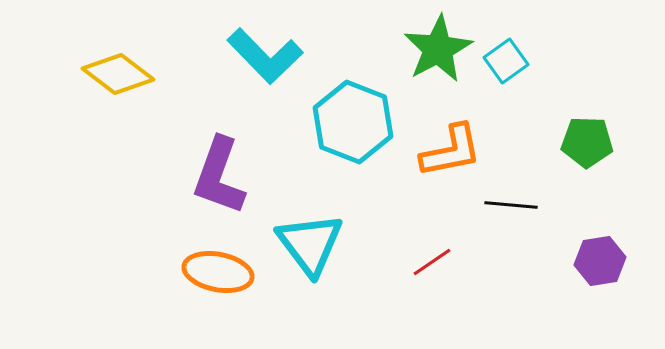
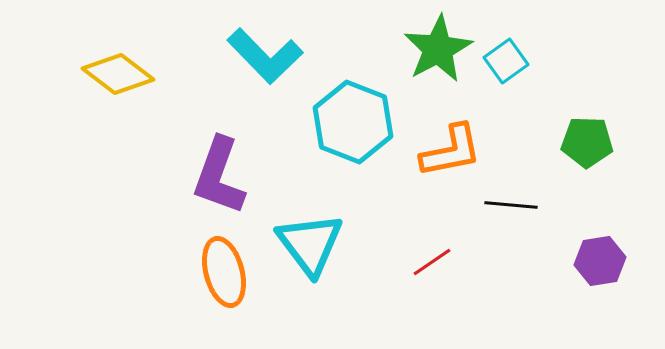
orange ellipse: moved 6 px right; rotated 64 degrees clockwise
